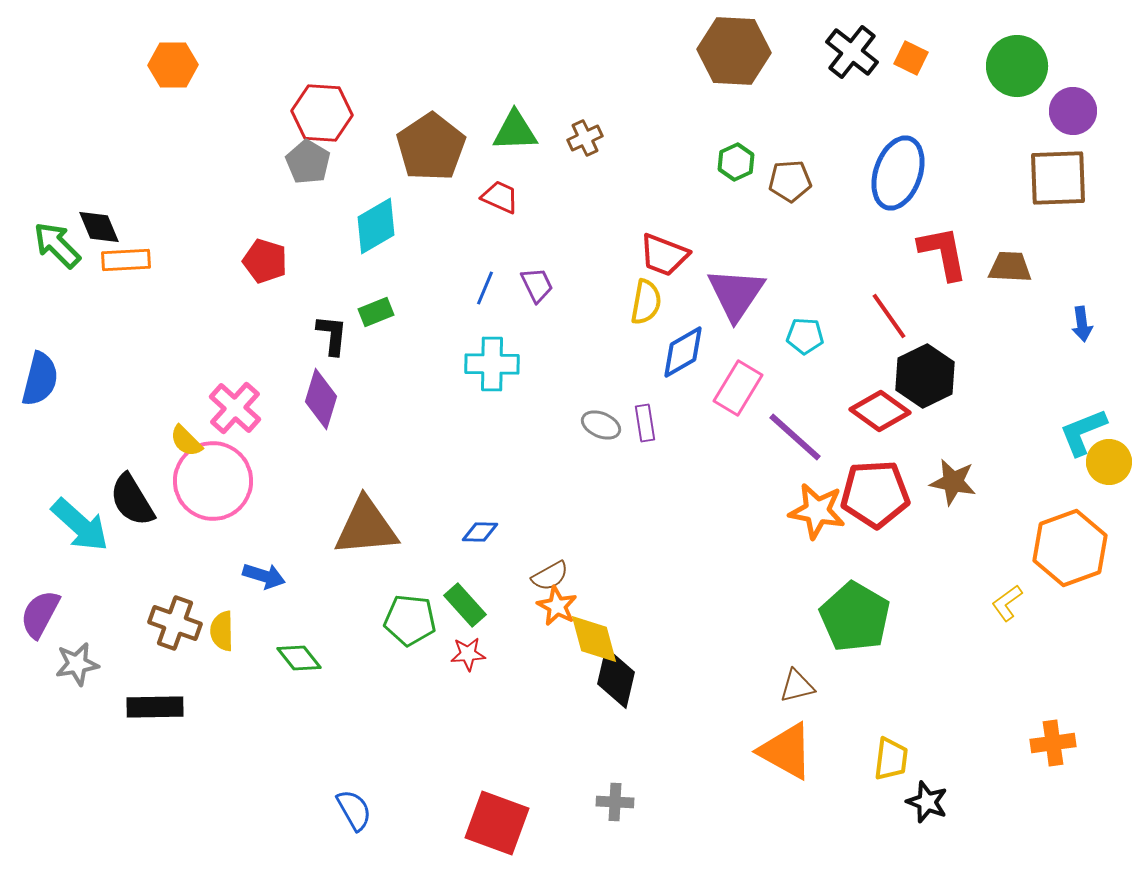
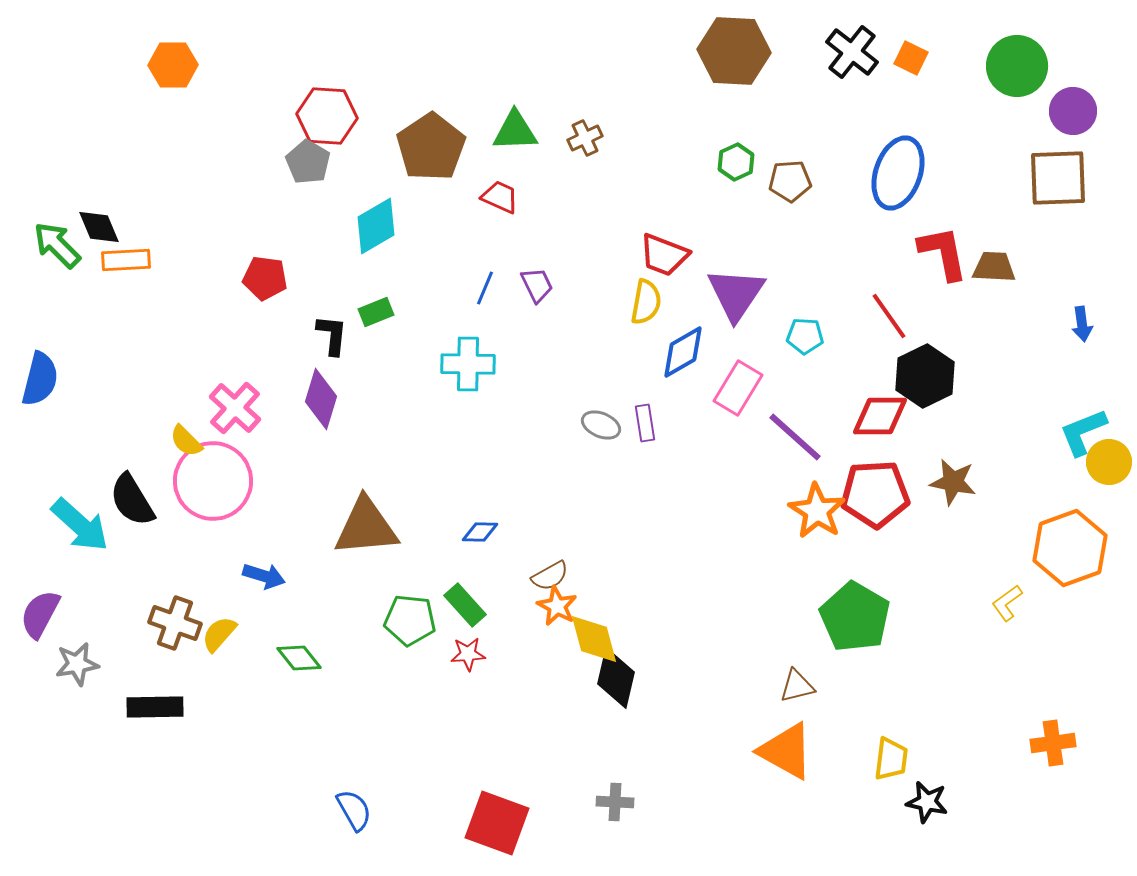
red hexagon at (322, 113): moved 5 px right, 3 px down
red pentagon at (265, 261): moved 17 px down; rotated 9 degrees counterclockwise
brown trapezoid at (1010, 267): moved 16 px left
cyan cross at (492, 364): moved 24 px left
red diamond at (880, 411): moved 5 px down; rotated 36 degrees counterclockwise
orange star at (817, 511): rotated 22 degrees clockwise
yellow semicircle at (222, 631): moved 3 px left, 3 px down; rotated 42 degrees clockwise
black star at (927, 802): rotated 9 degrees counterclockwise
